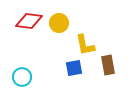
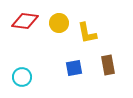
red diamond: moved 4 px left
yellow L-shape: moved 2 px right, 12 px up
